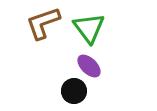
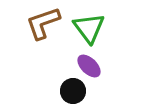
black circle: moved 1 px left
